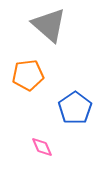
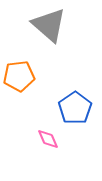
orange pentagon: moved 9 px left, 1 px down
pink diamond: moved 6 px right, 8 px up
